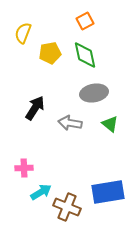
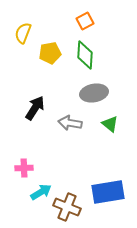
green diamond: rotated 16 degrees clockwise
